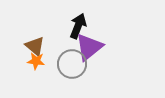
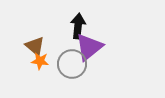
black arrow: rotated 15 degrees counterclockwise
orange star: moved 4 px right
